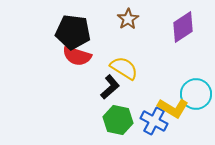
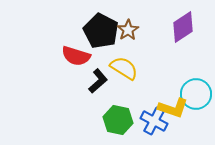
brown star: moved 11 px down
black pentagon: moved 28 px right, 1 px up; rotated 20 degrees clockwise
red semicircle: moved 1 px left
black L-shape: moved 12 px left, 6 px up
yellow L-shape: rotated 12 degrees counterclockwise
